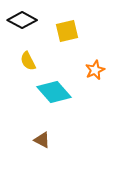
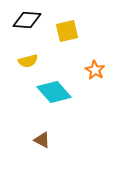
black diamond: moved 5 px right; rotated 24 degrees counterclockwise
yellow semicircle: rotated 78 degrees counterclockwise
orange star: rotated 18 degrees counterclockwise
